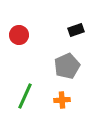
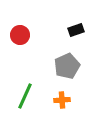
red circle: moved 1 px right
